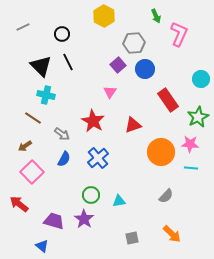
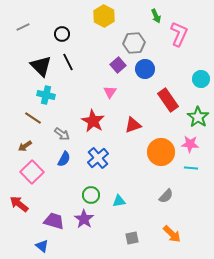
green star: rotated 10 degrees counterclockwise
